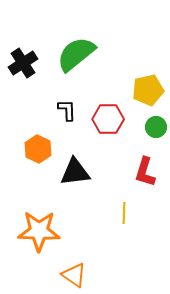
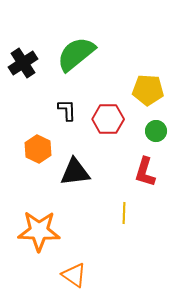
yellow pentagon: rotated 16 degrees clockwise
green circle: moved 4 px down
